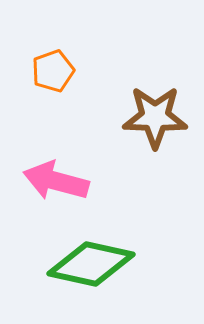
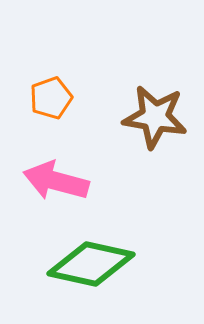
orange pentagon: moved 2 px left, 27 px down
brown star: rotated 8 degrees clockwise
